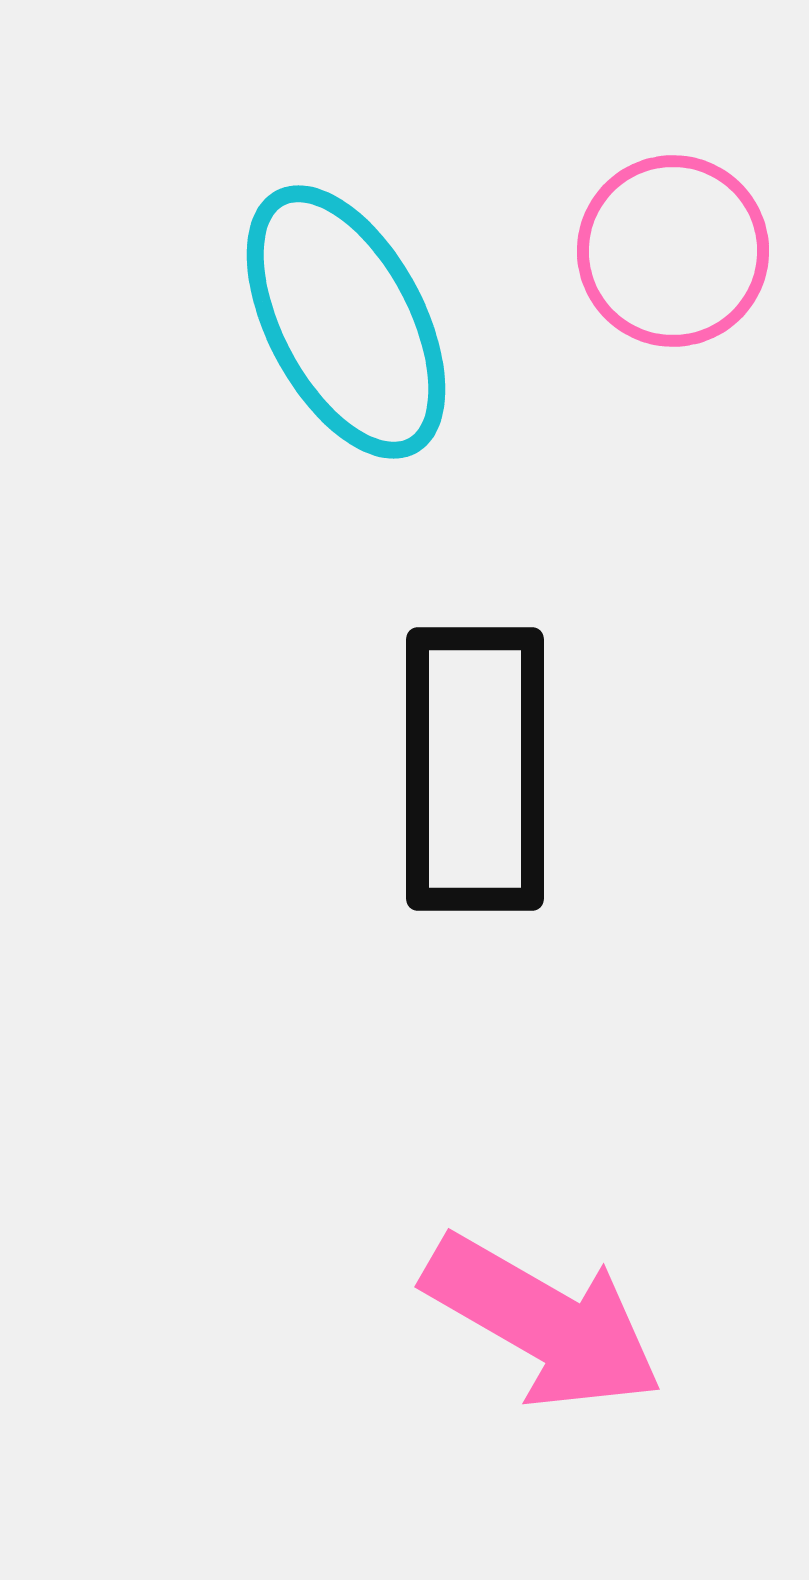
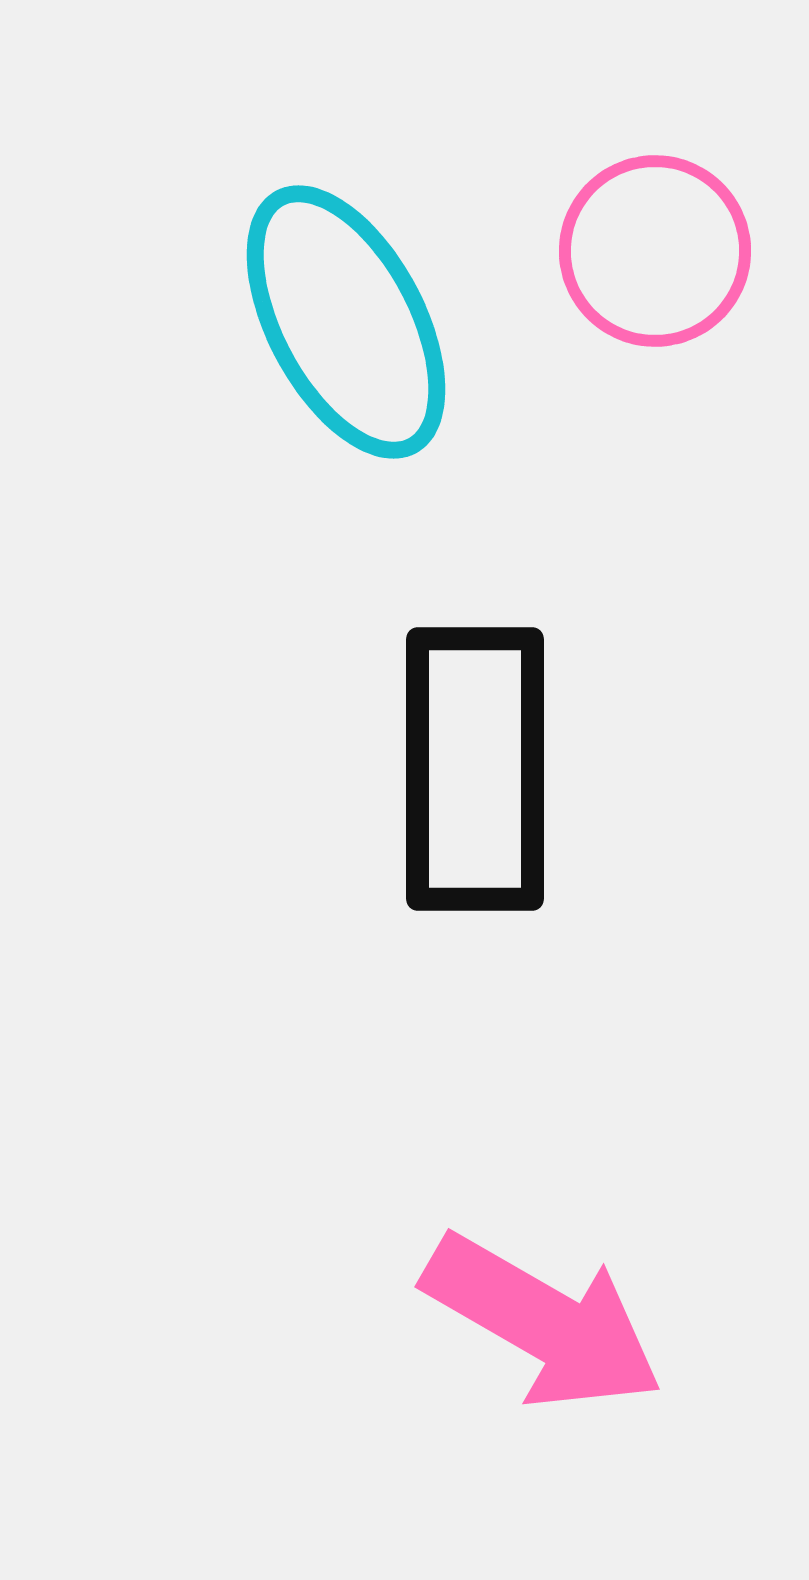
pink circle: moved 18 px left
